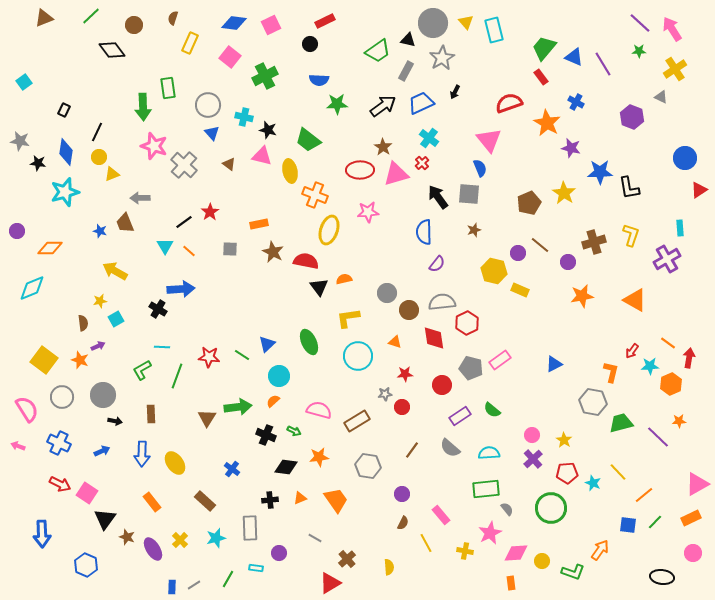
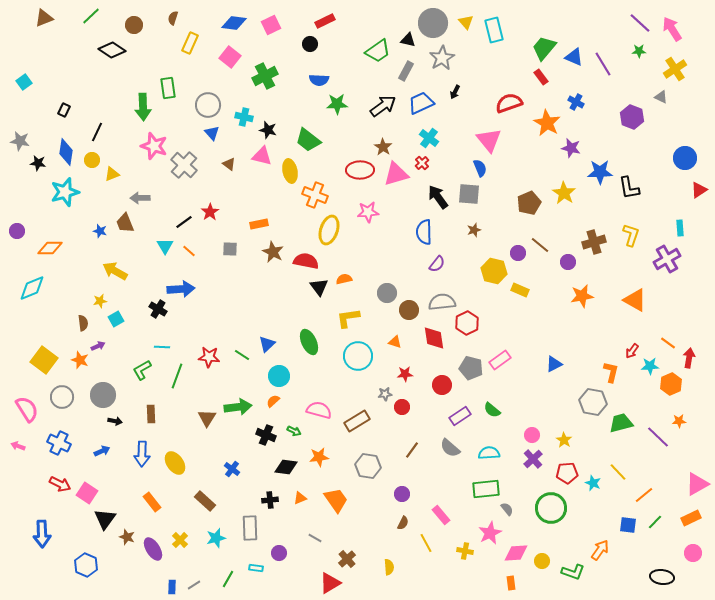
black diamond at (112, 50): rotated 20 degrees counterclockwise
yellow circle at (99, 157): moved 7 px left, 3 px down
